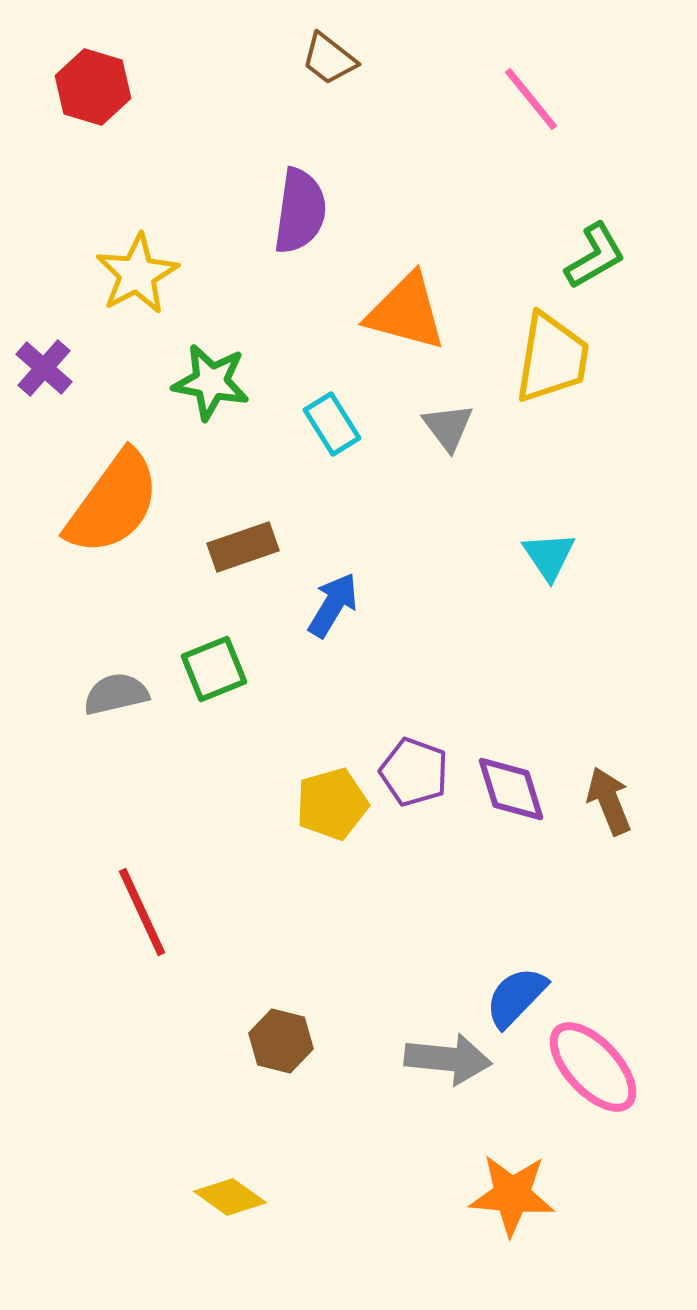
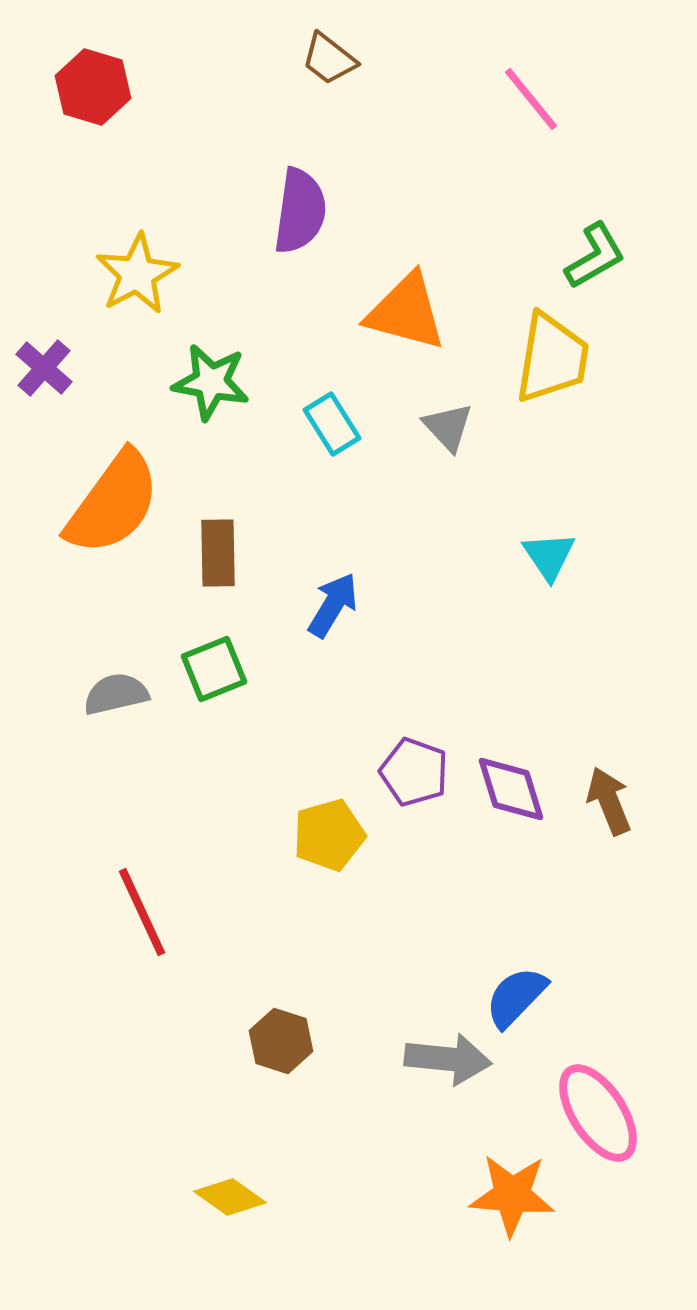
gray triangle: rotated 6 degrees counterclockwise
brown rectangle: moved 25 px left, 6 px down; rotated 72 degrees counterclockwise
yellow pentagon: moved 3 px left, 31 px down
brown hexagon: rotated 4 degrees clockwise
pink ellipse: moved 5 px right, 46 px down; rotated 10 degrees clockwise
